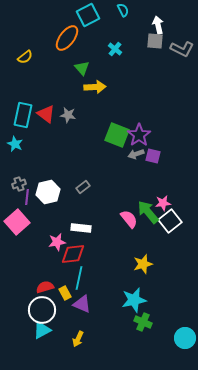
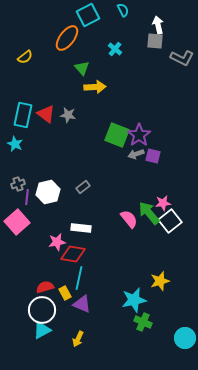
gray L-shape at (182, 49): moved 9 px down
gray cross at (19, 184): moved 1 px left
green arrow at (148, 212): moved 1 px right, 1 px down
red diamond at (73, 254): rotated 15 degrees clockwise
yellow star at (143, 264): moved 17 px right, 17 px down
